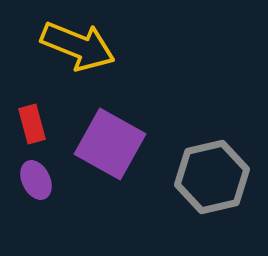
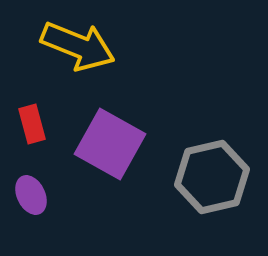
purple ellipse: moved 5 px left, 15 px down
